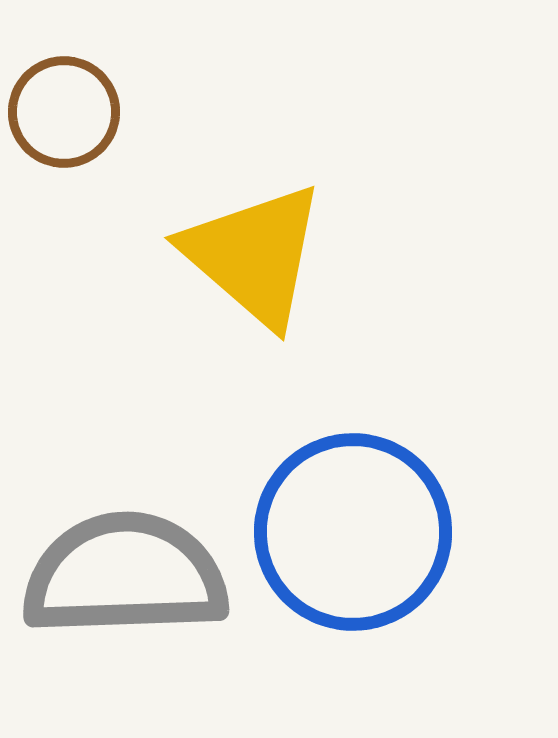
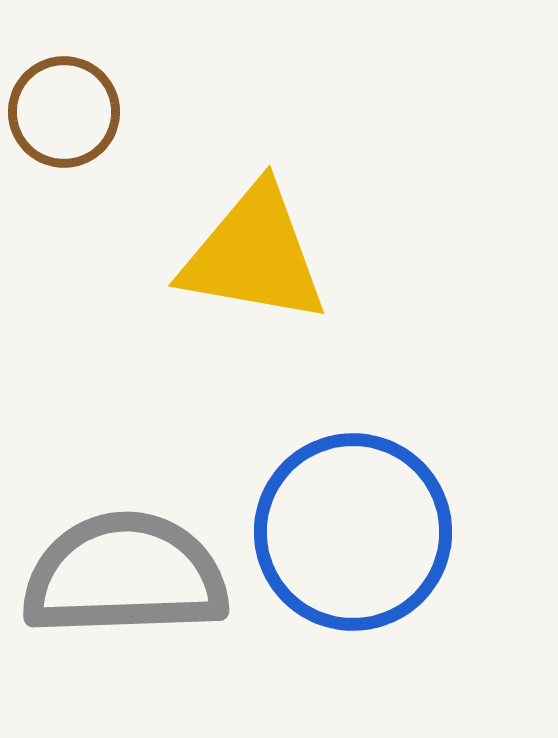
yellow triangle: rotated 31 degrees counterclockwise
